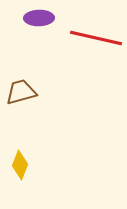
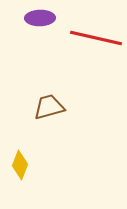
purple ellipse: moved 1 px right
brown trapezoid: moved 28 px right, 15 px down
